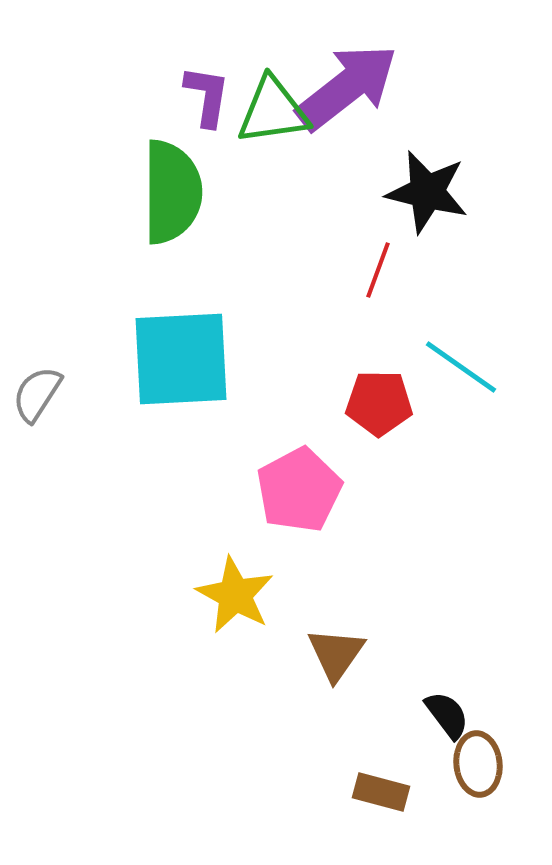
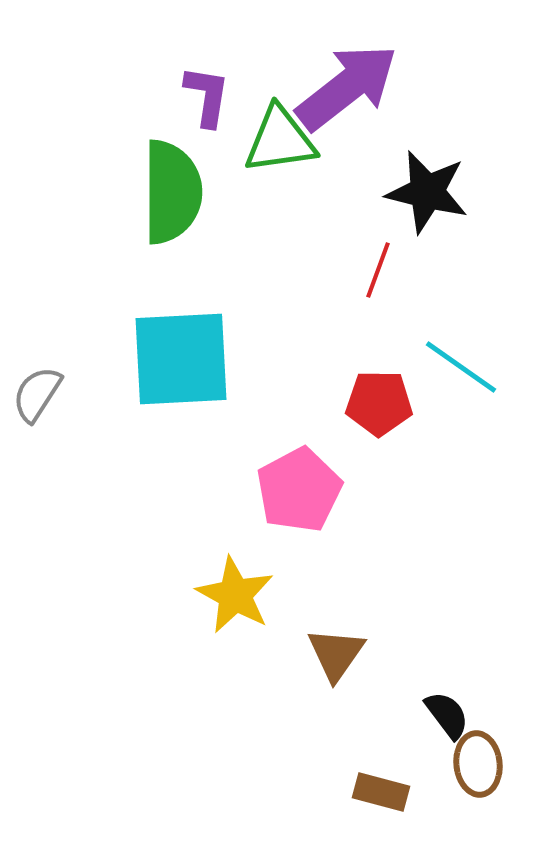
green triangle: moved 7 px right, 29 px down
